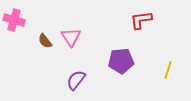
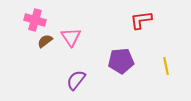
pink cross: moved 21 px right
brown semicircle: rotated 91 degrees clockwise
yellow line: moved 2 px left, 4 px up; rotated 30 degrees counterclockwise
